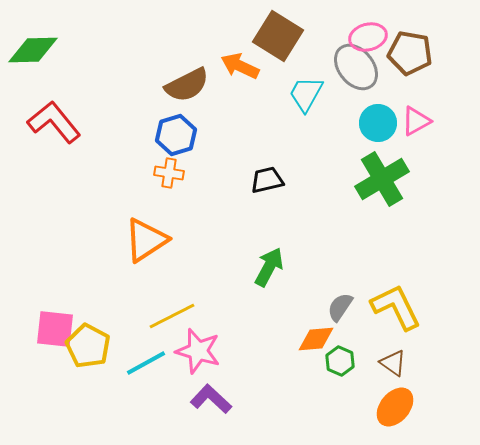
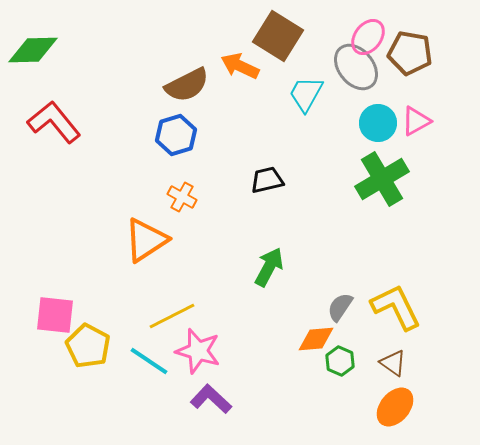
pink ellipse: rotated 39 degrees counterclockwise
orange cross: moved 13 px right, 24 px down; rotated 20 degrees clockwise
pink square: moved 14 px up
cyan line: moved 3 px right, 2 px up; rotated 63 degrees clockwise
